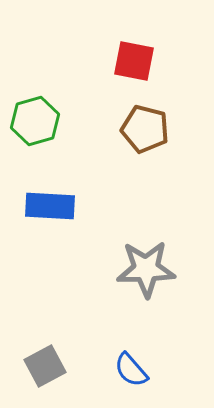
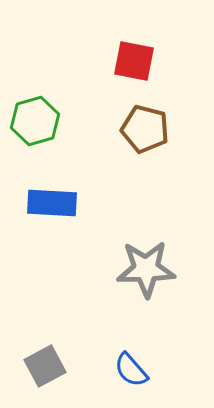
blue rectangle: moved 2 px right, 3 px up
